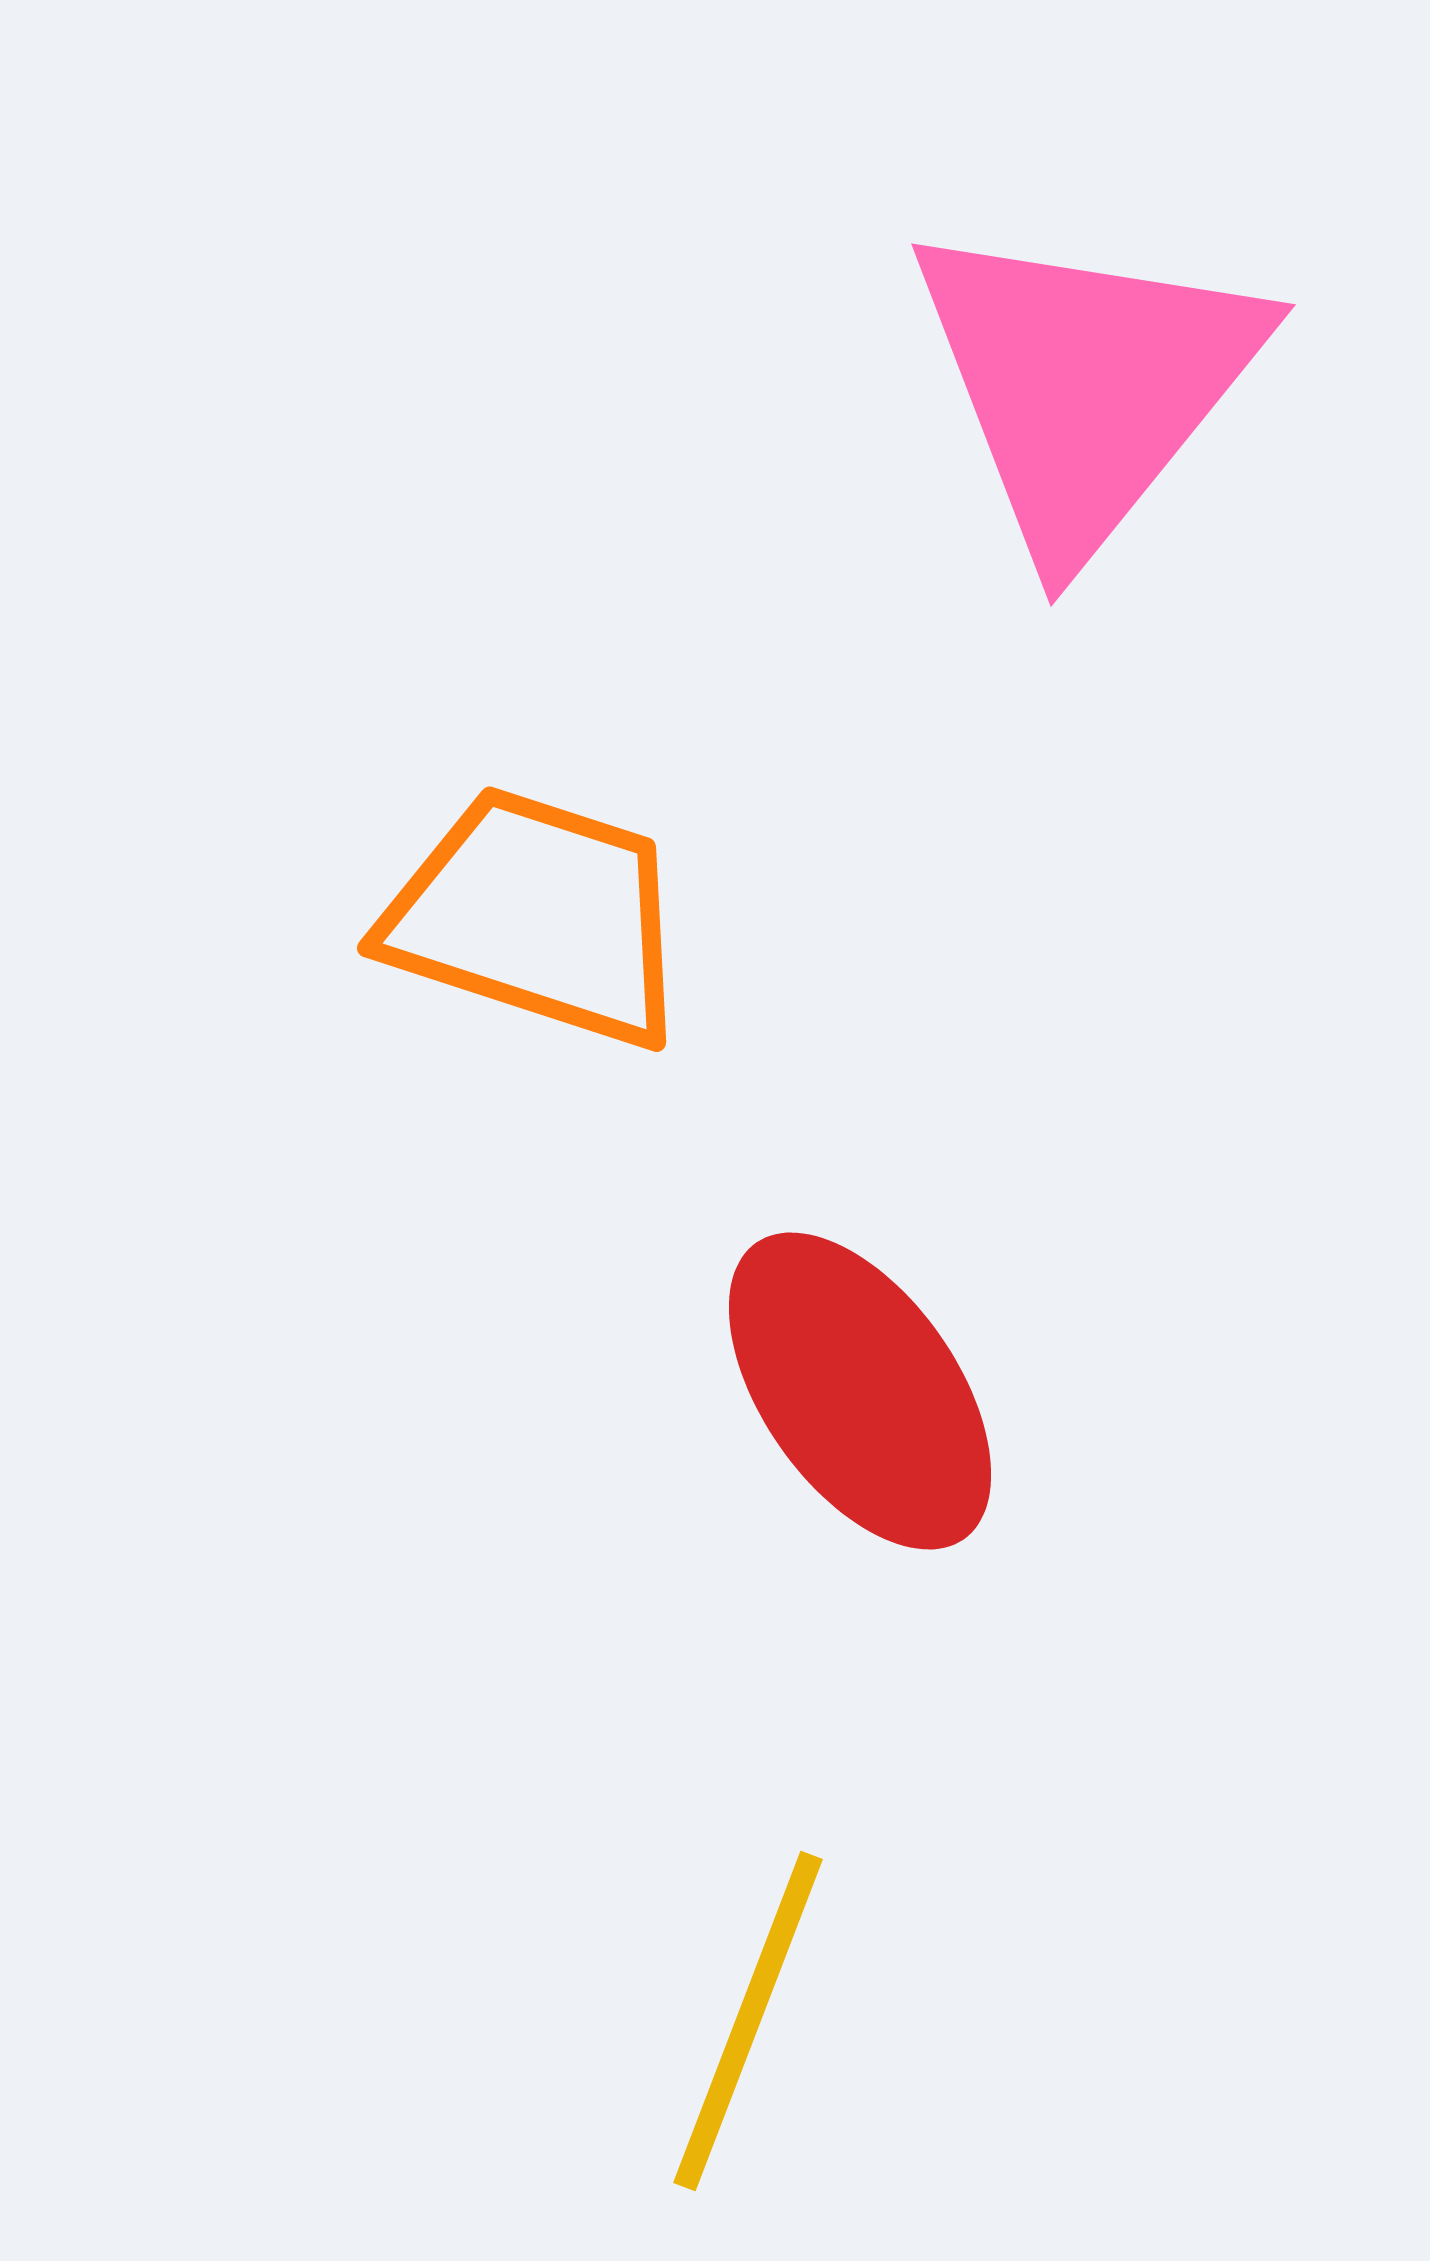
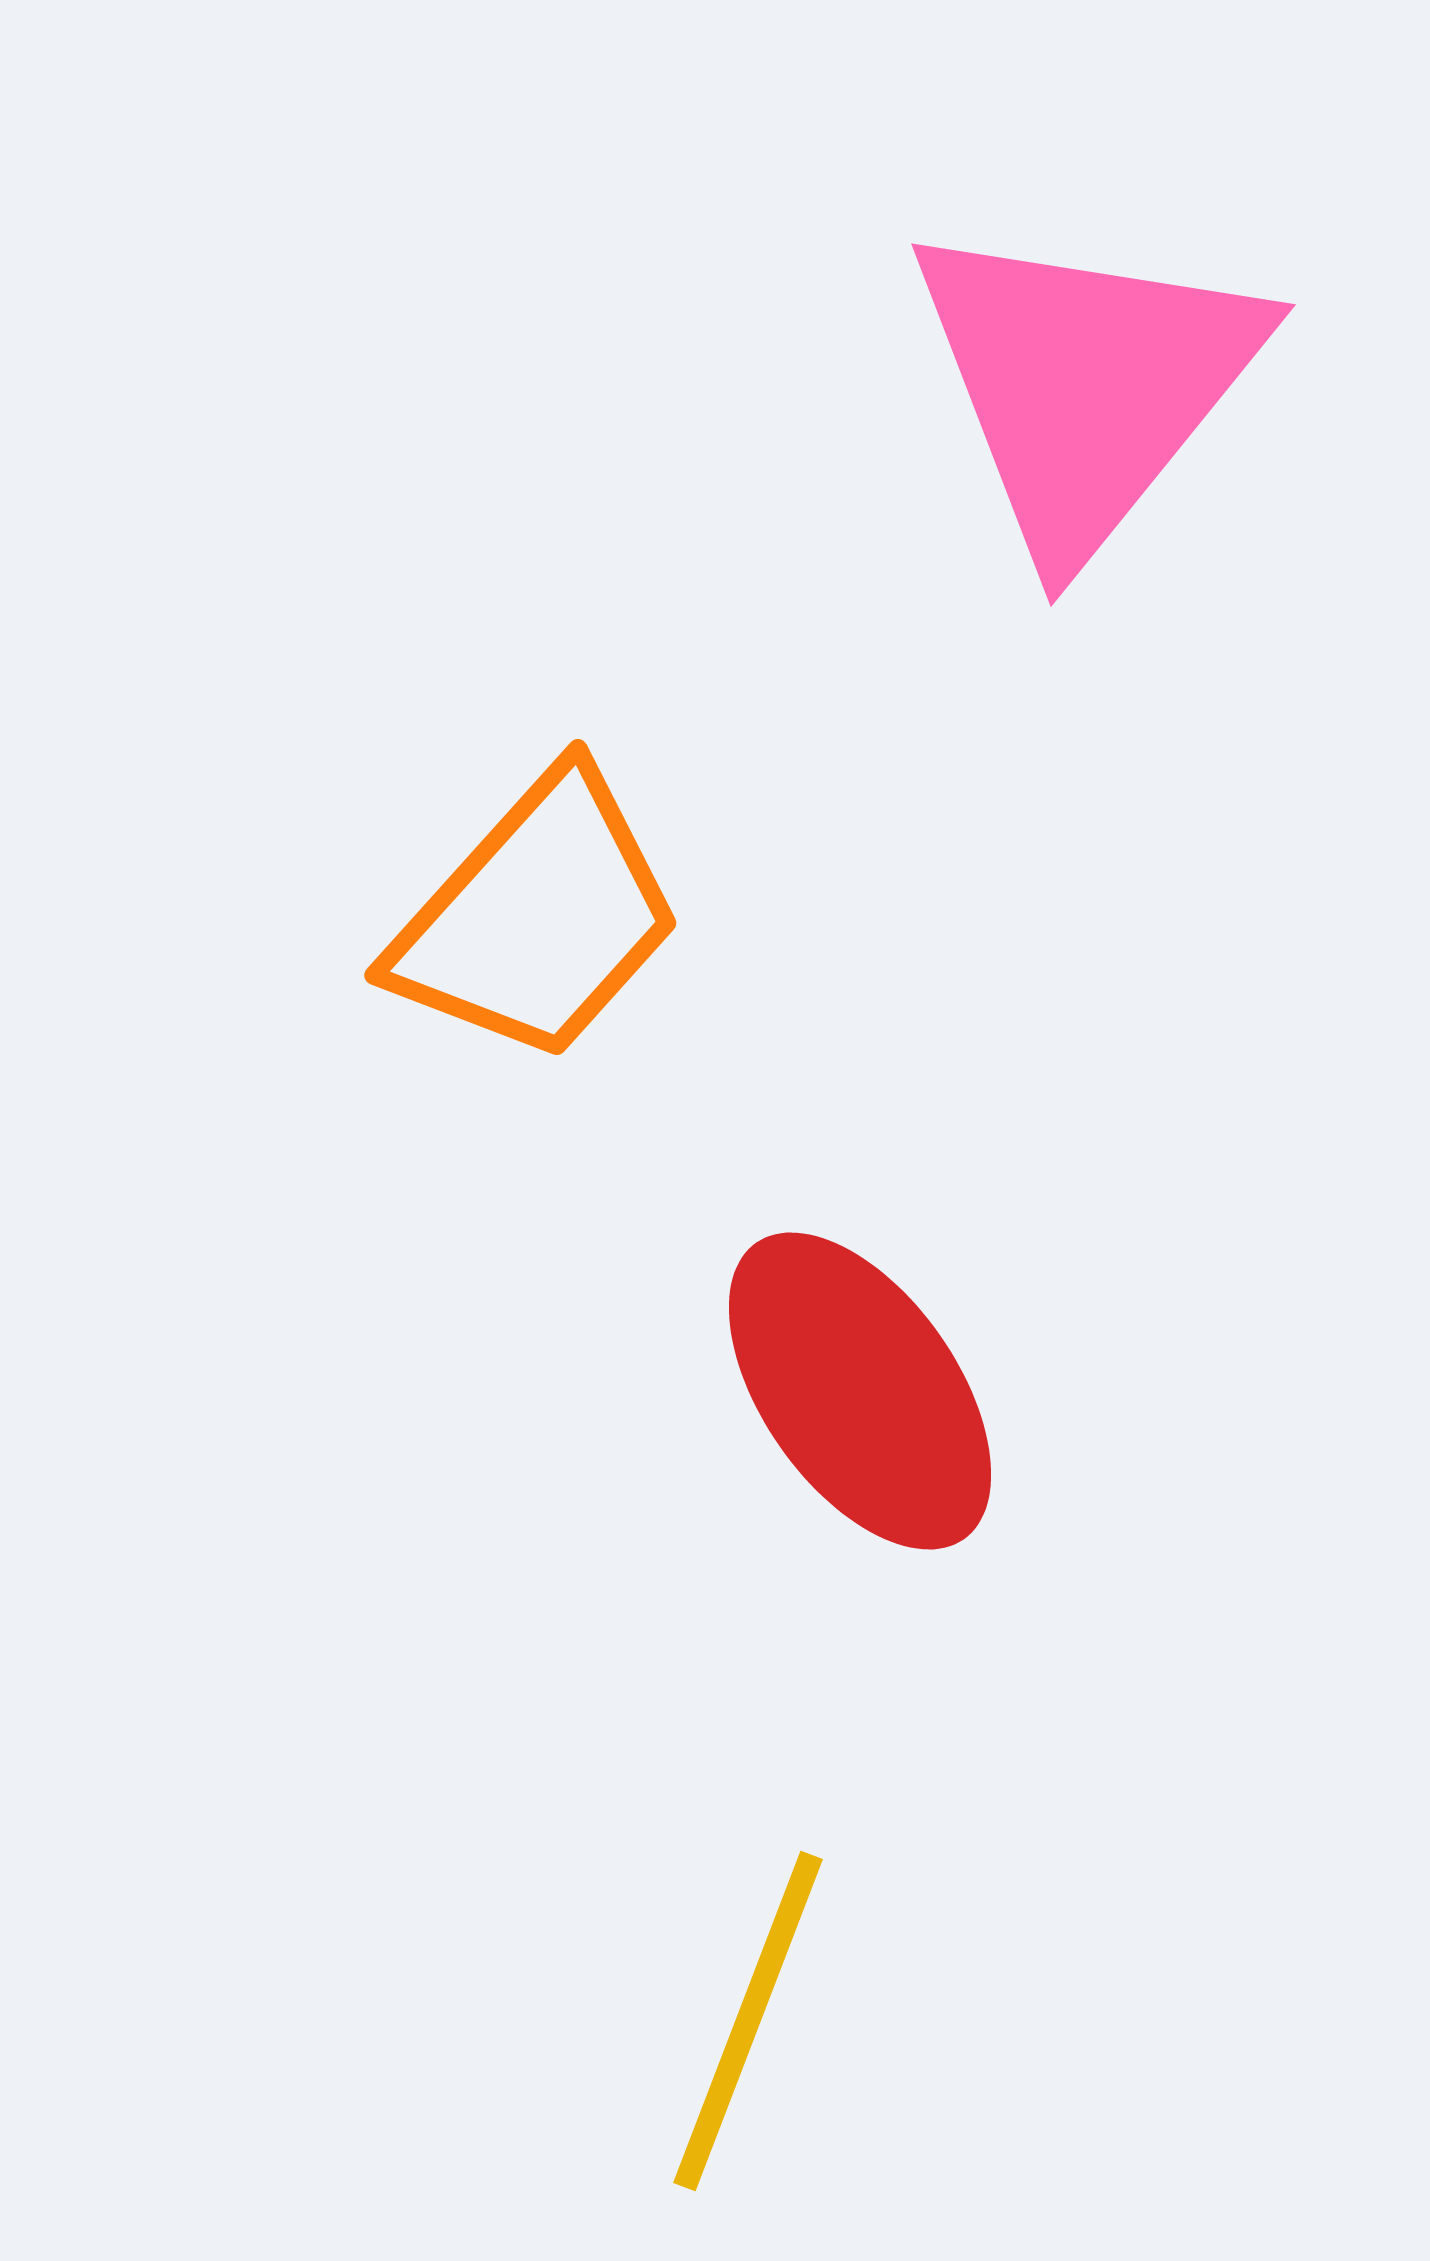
orange trapezoid: rotated 114 degrees clockwise
